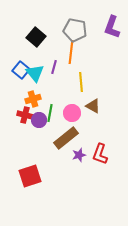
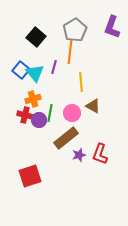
gray pentagon: rotated 30 degrees clockwise
orange line: moved 1 px left
